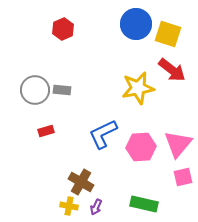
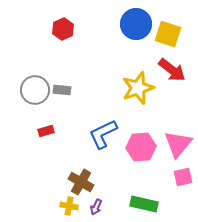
yellow star: rotated 8 degrees counterclockwise
